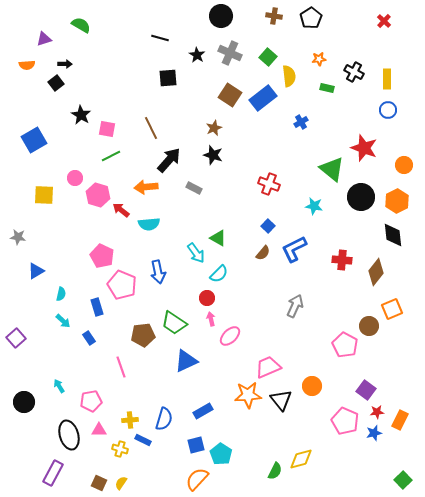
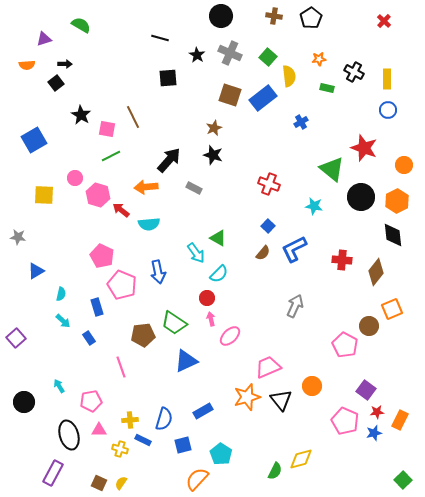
brown square at (230, 95): rotated 15 degrees counterclockwise
brown line at (151, 128): moved 18 px left, 11 px up
orange star at (248, 395): moved 1 px left, 2 px down; rotated 12 degrees counterclockwise
blue square at (196, 445): moved 13 px left
